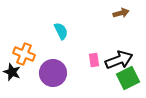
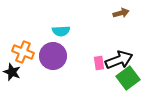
cyan semicircle: rotated 114 degrees clockwise
orange cross: moved 1 px left, 2 px up
pink rectangle: moved 5 px right, 3 px down
purple circle: moved 17 px up
green square: rotated 10 degrees counterclockwise
